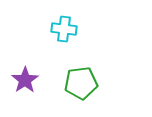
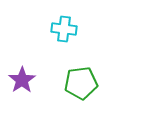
purple star: moved 3 px left
